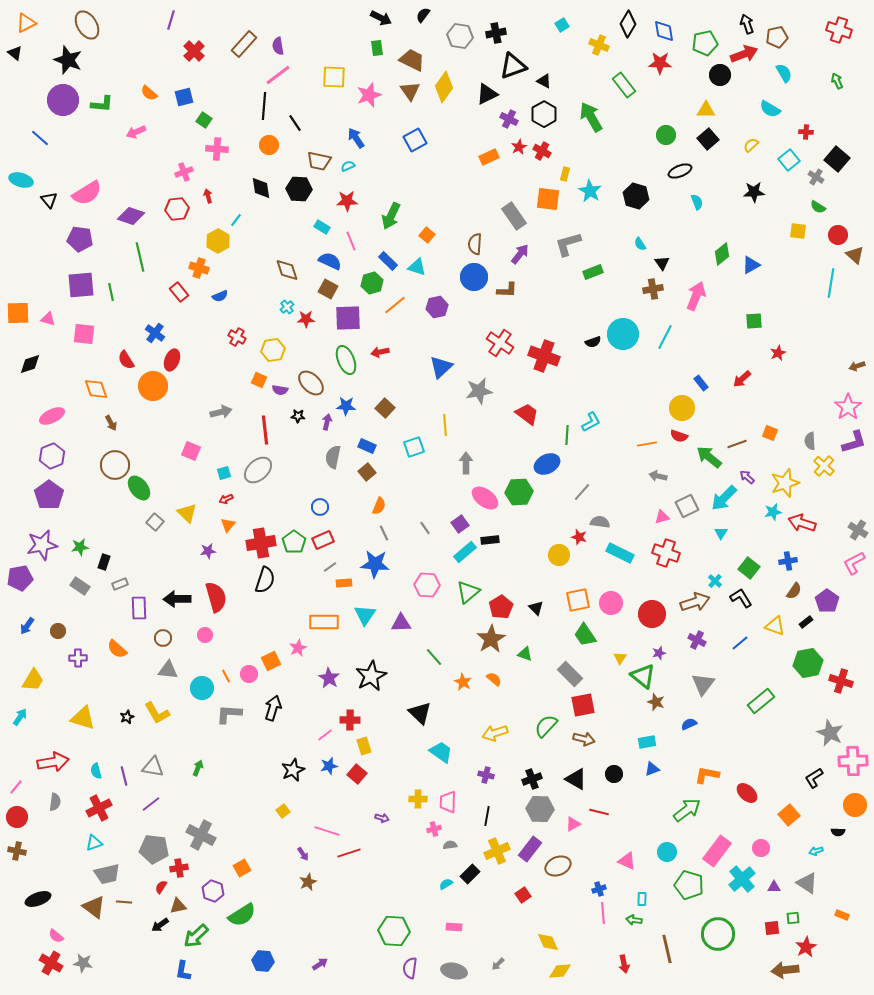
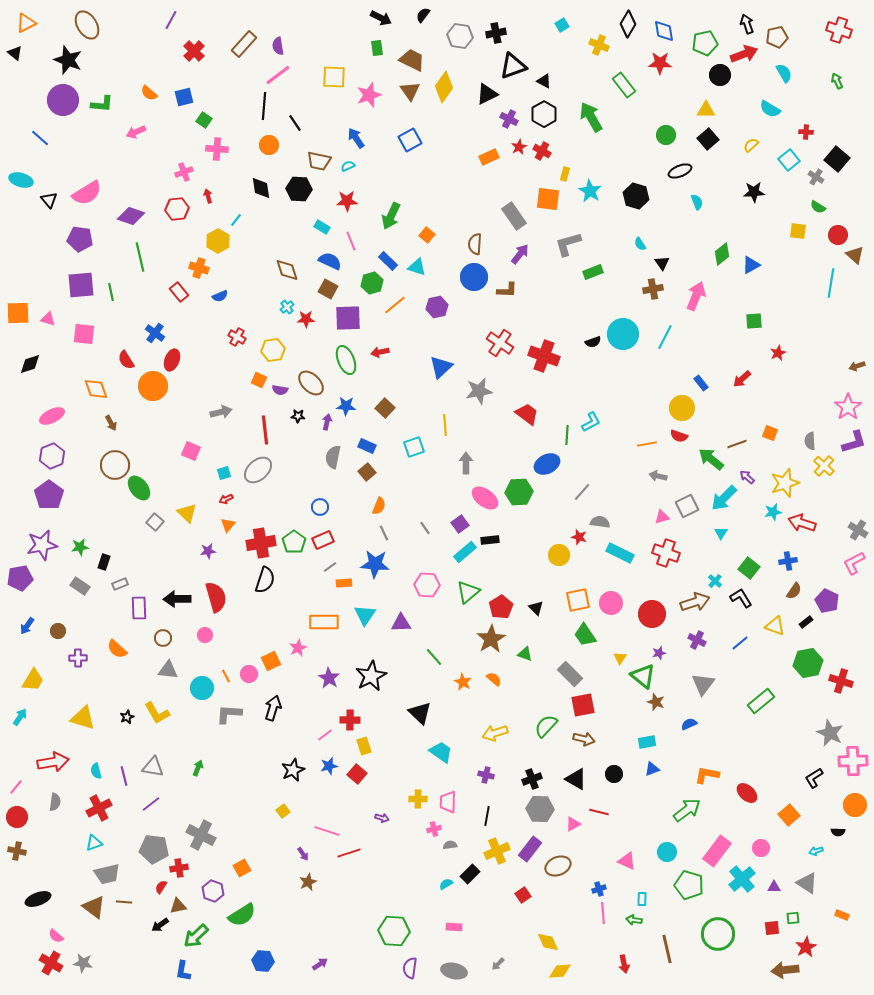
purple line at (171, 20): rotated 12 degrees clockwise
blue square at (415, 140): moved 5 px left
green arrow at (709, 457): moved 2 px right, 2 px down
purple pentagon at (827, 601): rotated 10 degrees counterclockwise
